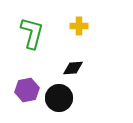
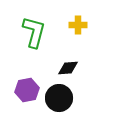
yellow cross: moved 1 px left, 1 px up
green L-shape: moved 2 px right, 1 px up
black diamond: moved 5 px left
